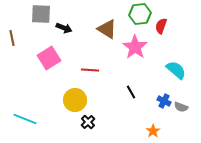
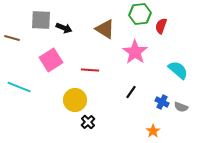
gray square: moved 6 px down
brown triangle: moved 2 px left
brown line: rotated 63 degrees counterclockwise
pink star: moved 5 px down
pink square: moved 2 px right, 2 px down
cyan semicircle: moved 2 px right
black line: rotated 64 degrees clockwise
blue cross: moved 2 px left, 1 px down
cyan line: moved 6 px left, 32 px up
